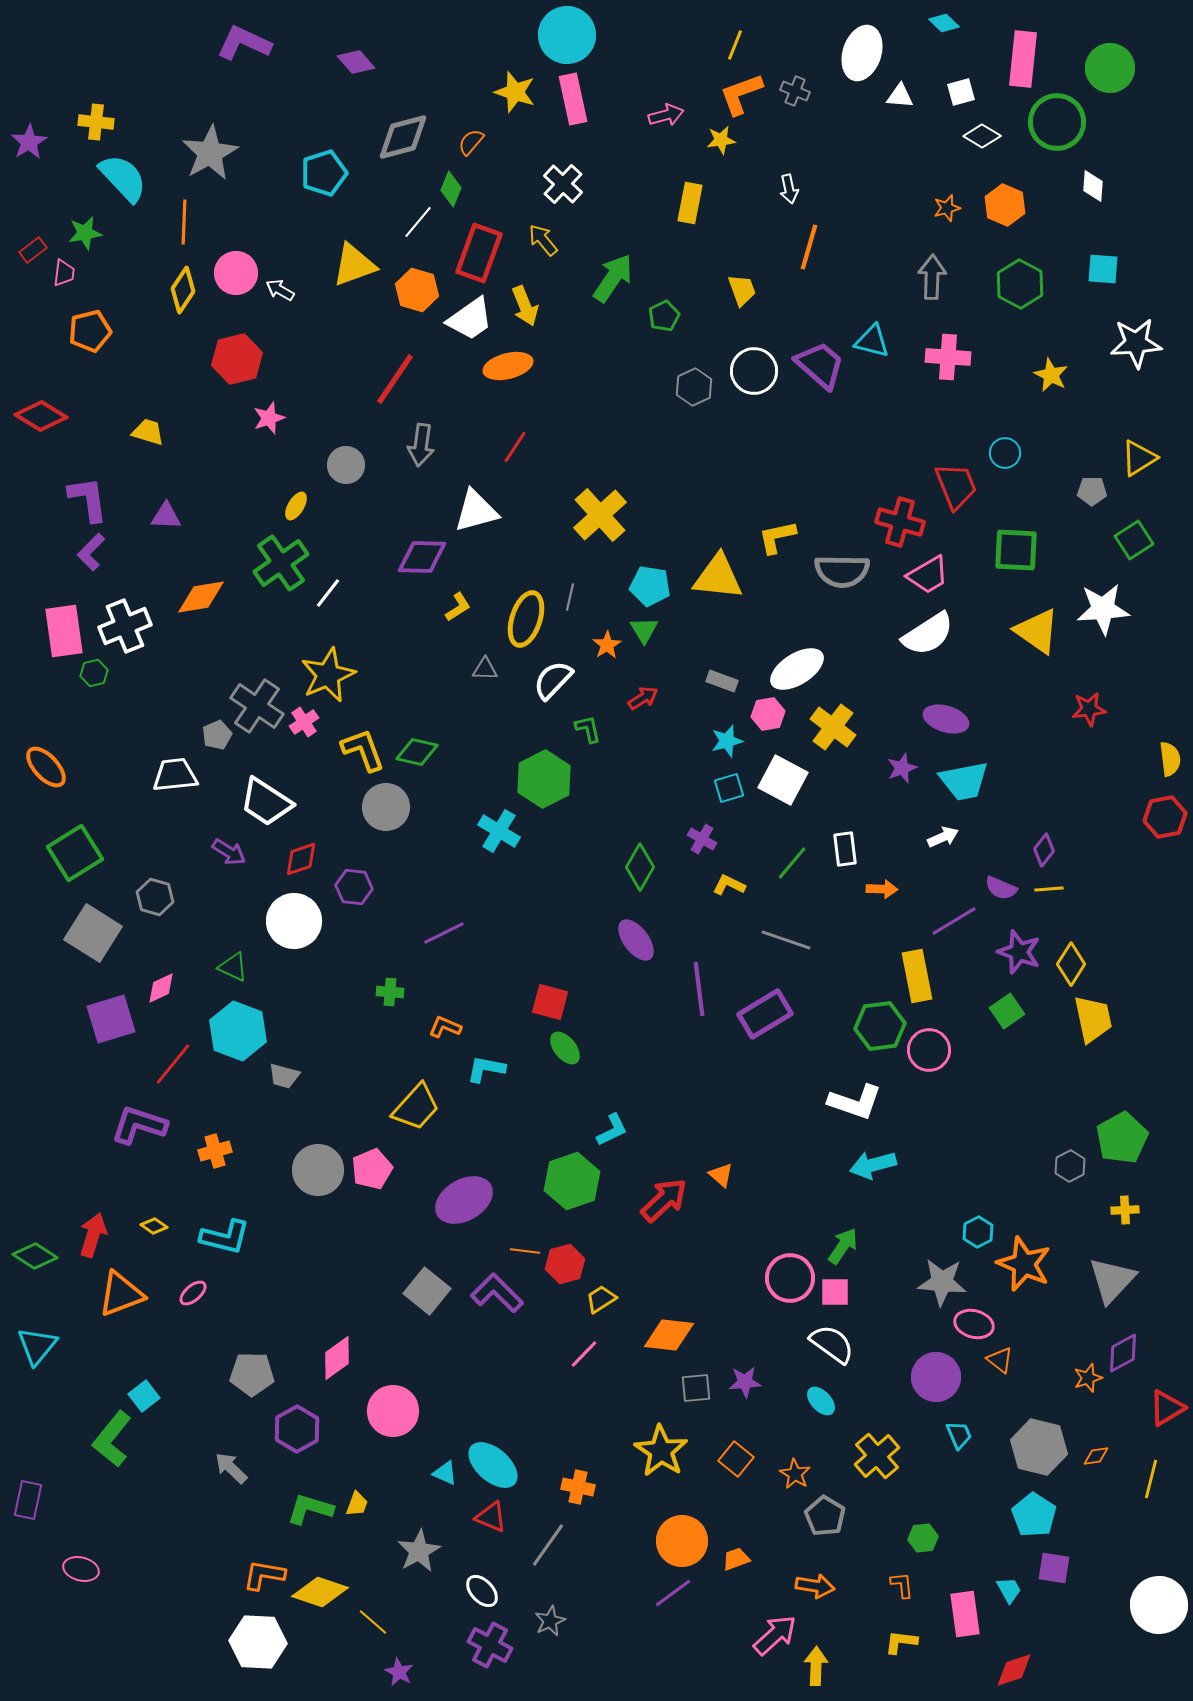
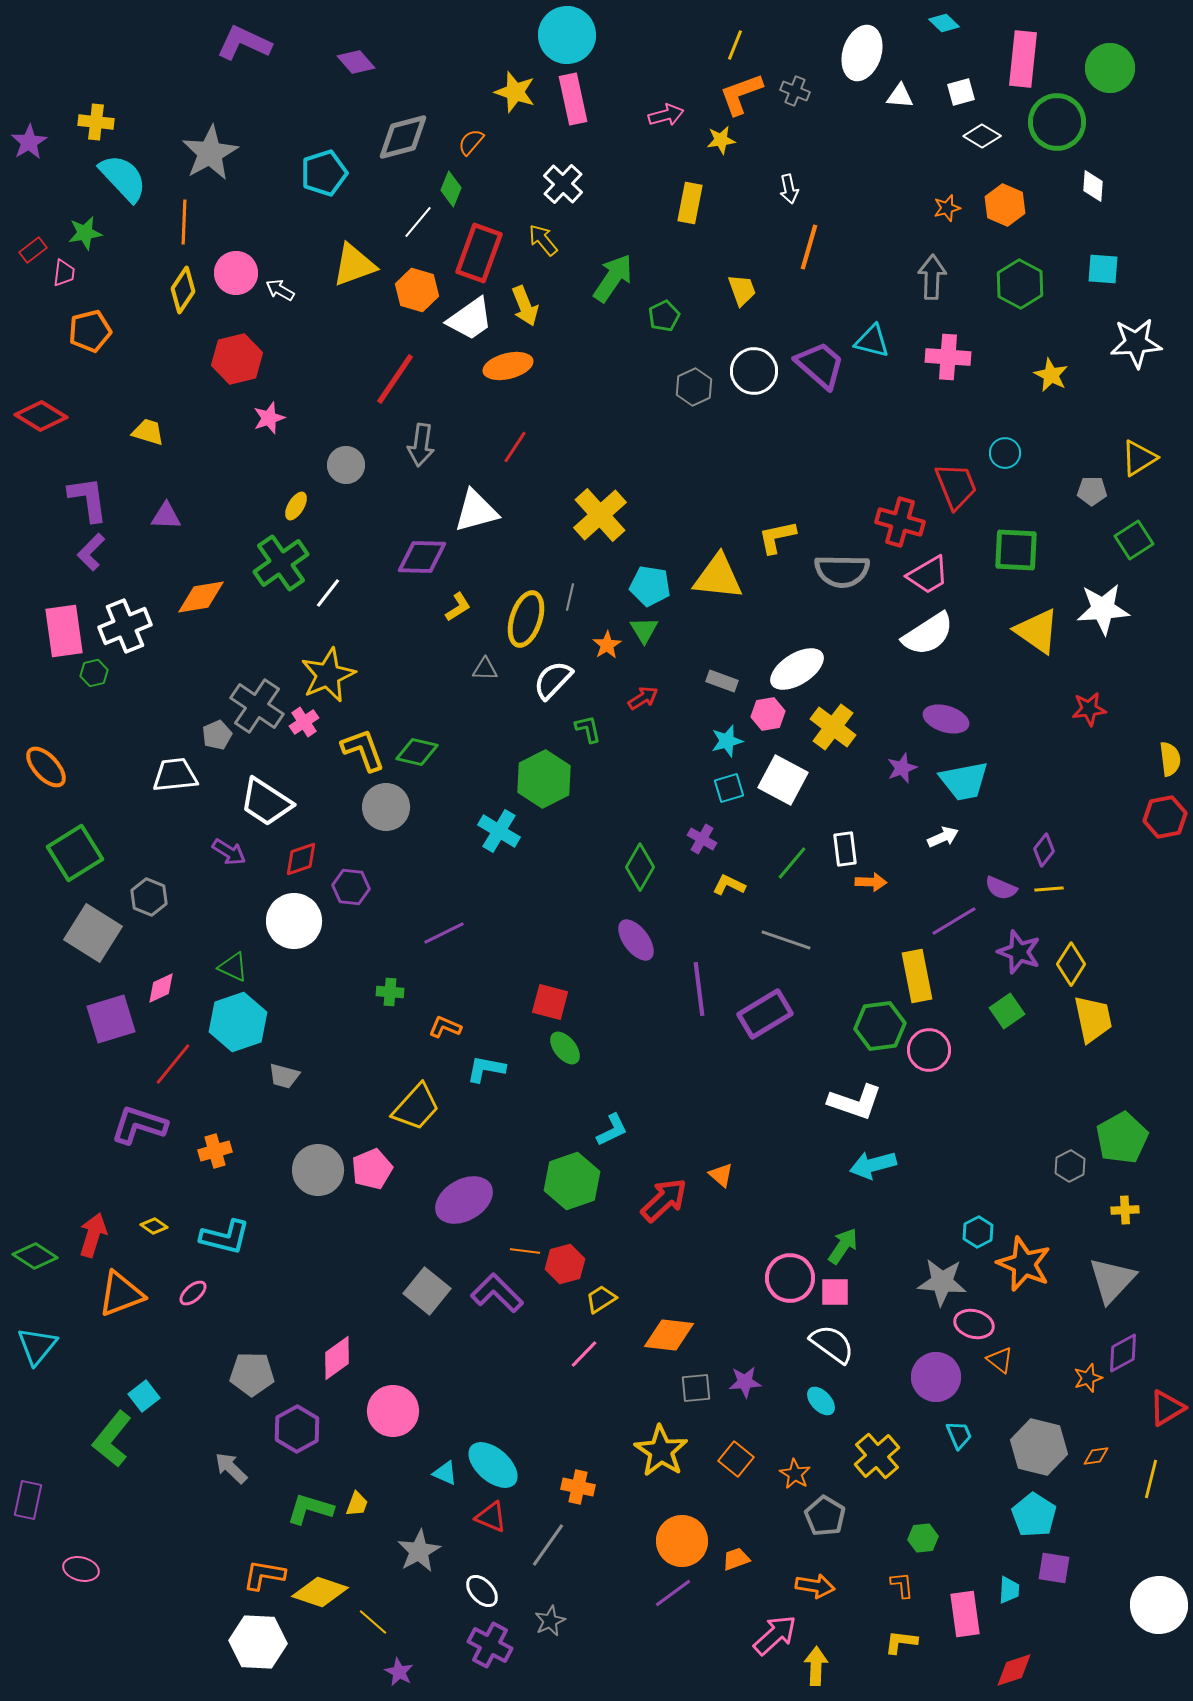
purple hexagon at (354, 887): moved 3 px left
orange arrow at (882, 889): moved 11 px left, 7 px up
gray hexagon at (155, 897): moved 6 px left; rotated 6 degrees clockwise
cyan hexagon at (238, 1031): moved 9 px up; rotated 20 degrees clockwise
cyan trapezoid at (1009, 1590): rotated 32 degrees clockwise
